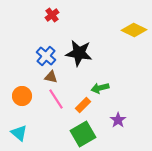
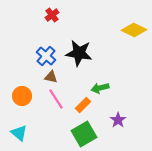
green square: moved 1 px right
